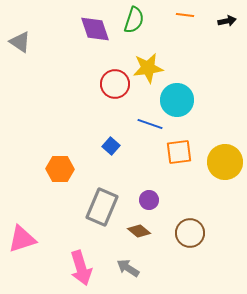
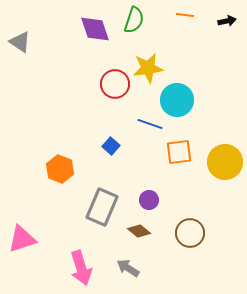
orange hexagon: rotated 20 degrees clockwise
